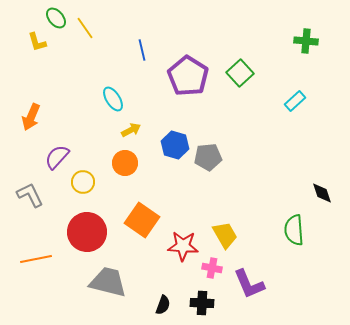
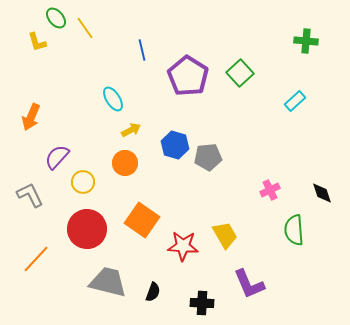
red circle: moved 3 px up
orange line: rotated 36 degrees counterclockwise
pink cross: moved 58 px right, 78 px up; rotated 36 degrees counterclockwise
black semicircle: moved 10 px left, 13 px up
